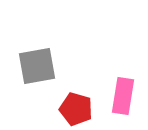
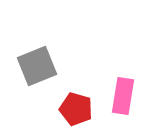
gray square: rotated 12 degrees counterclockwise
